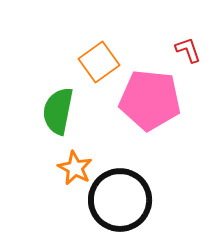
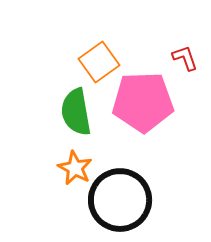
red L-shape: moved 3 px left, 8 px down
pink pentagon: moved 7 px left, 2 px down; rotated 8 degrees counterclockwise
green semicircle: moved 18 px right, 1 px down; rotated 21 degrees counterclockwise
